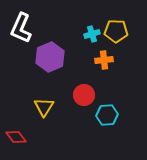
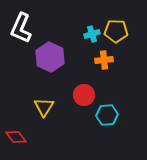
purple hexagon: rotated 12 degrees counterclockwise
